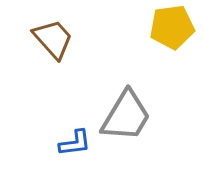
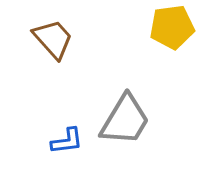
gray trapezoid: moved 1 px left, 4 px down
blue L-shape: moved 8 px left, 2 px up
